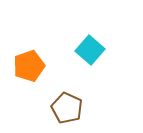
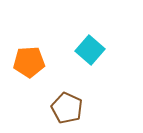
orange pentagon: moved 4 px up; rotated 16 degrees clockwise
